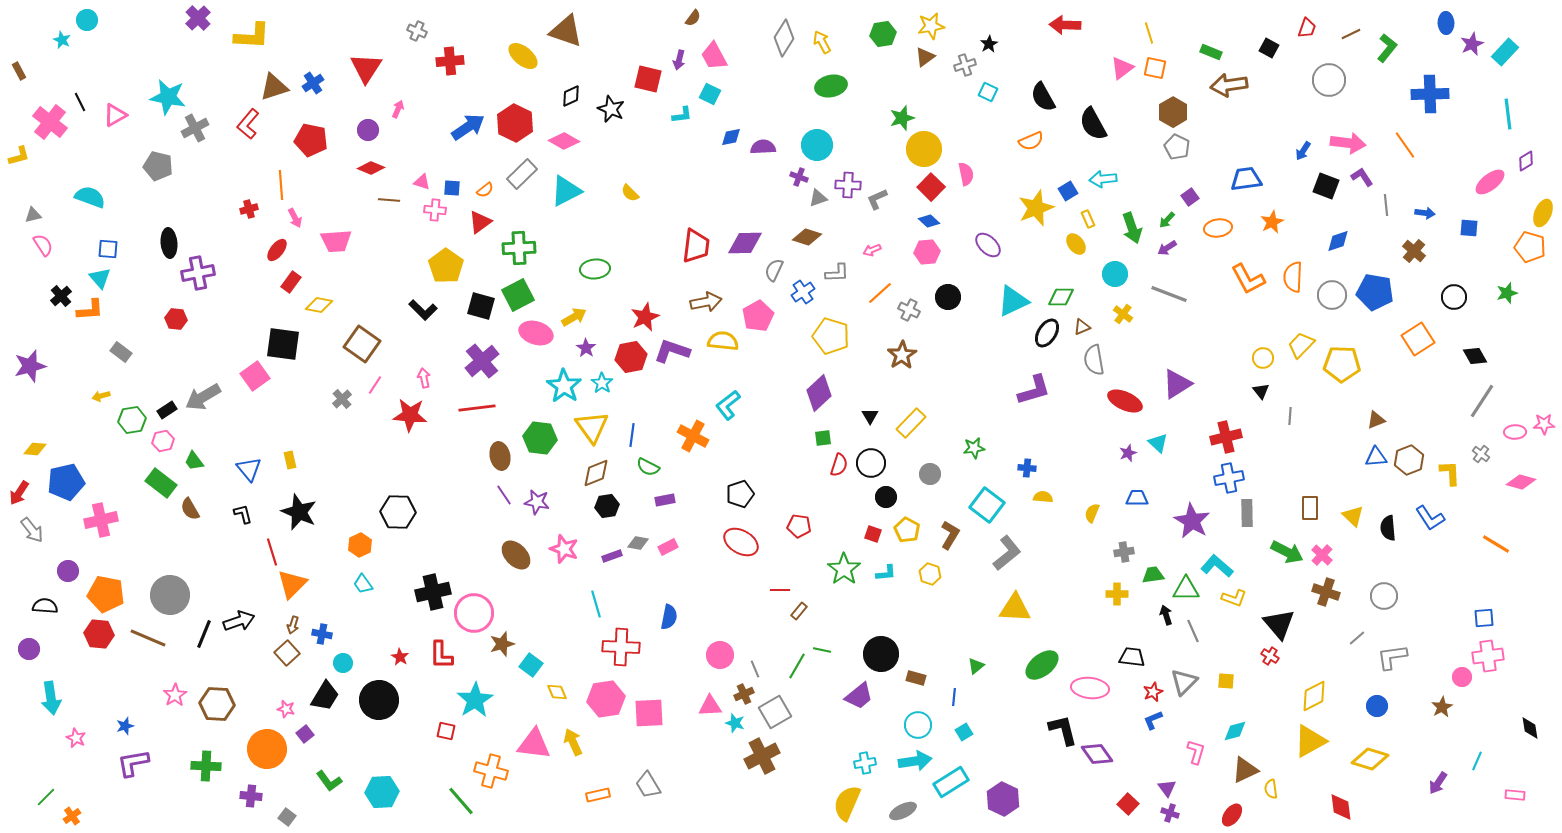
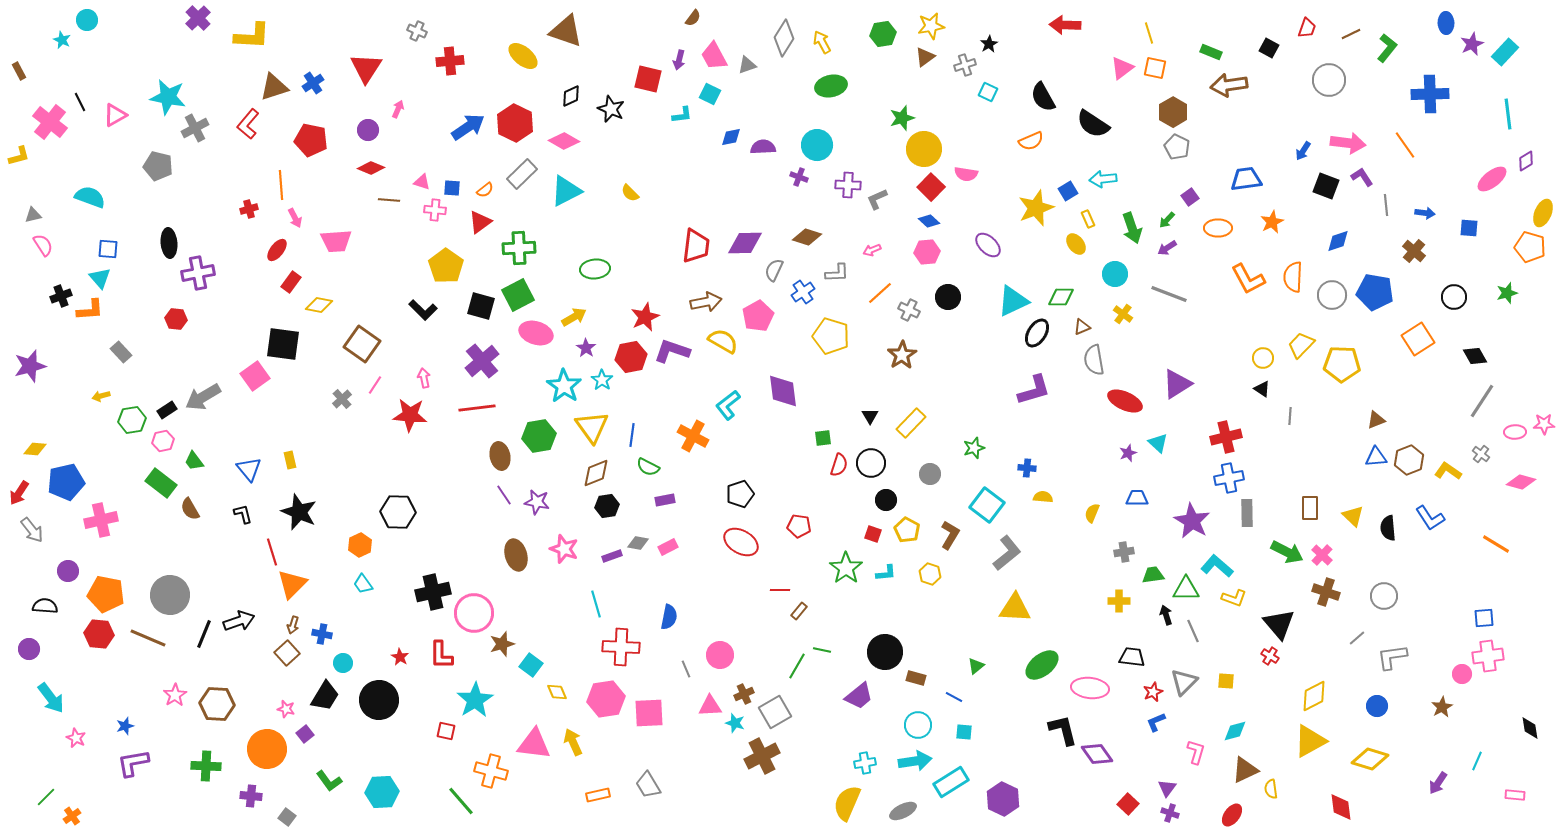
black semicircle at (1093, 124): rotated 28 degrees counterclockwise
pink semicircle at (966, 174): rotated 110 degrees clockwise
pink ellipse at (1490, 182): moved 2 px right, 3 px up
gray triangle at (818, 198): moved 71 px left, 133 px up
orange ellipse at (1218, 228): rotated 8 degrees clockwise
black cross at (61, 296): rotated 20 degrees clockwise
black ellipse at (1047, 333): moved 10 px left
yellow semicircle at (723, 341): rotated 24 degrees clockwise
gray rectangle at (121, 352): rotated 10 degrees clockwise
cyan star at (602, 383): moved 3 px up
black triangle at (1261, 391): moved 1 px right, 2 px up; rotated 18 degrees counterclockwise
purple diamond at (819, 393): moved 36 px left, 2 px up; rotated 54 degrees counterclockwise
green hexagon at (540, 438): moved 1 px left, 2 px up; rotated 16 degrees counterclockwise
green star at (974, 448): rotated 10 degrees counterclockwise
yellow L-shape at (1450, 473): moved 2 px left, 2 px up; rotated 52 degrees counterclockwise
black circle at (886, 497): moved 3 px down
brown ellipse at (516, 555): rotated 28 degrees clockwise
green star at (844, 569): moved 2 px right, 1 px up
yellow cross at (1117, 594): moved 2 px right, 7 px down
black circle at (881, 654): moved 4 px right, 2 px up
gray line at (755, 669): moved 69 px left
pink circle at (1462, 677): moved 3 px up
blue line at (954, 697): rotated 66 degrees counterclockwise
cyan arrow at (51, 698): rotated 28 degrees counterclockwise
blue L-shape at (1153, 720): moved 3 px right, 2 px down
cyan square at (964, 732): rotated 36 degrees clockwise
purple triangle at (1167, 788): rotated 12 degrees clockwise
